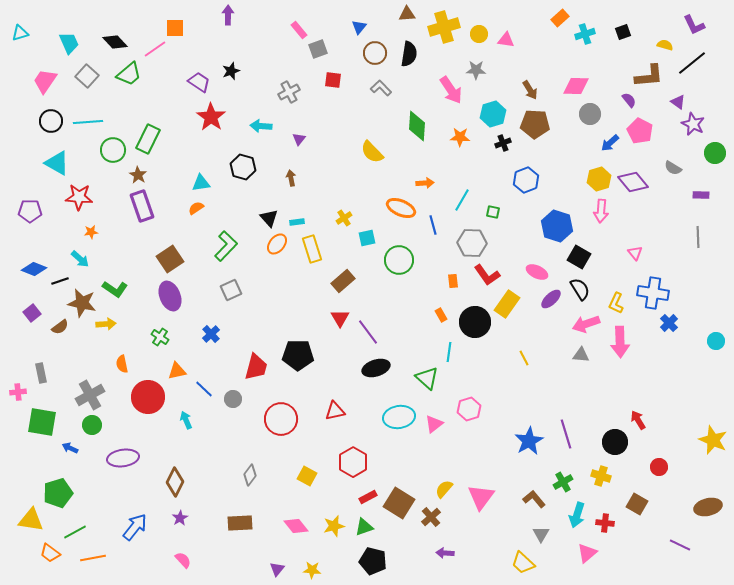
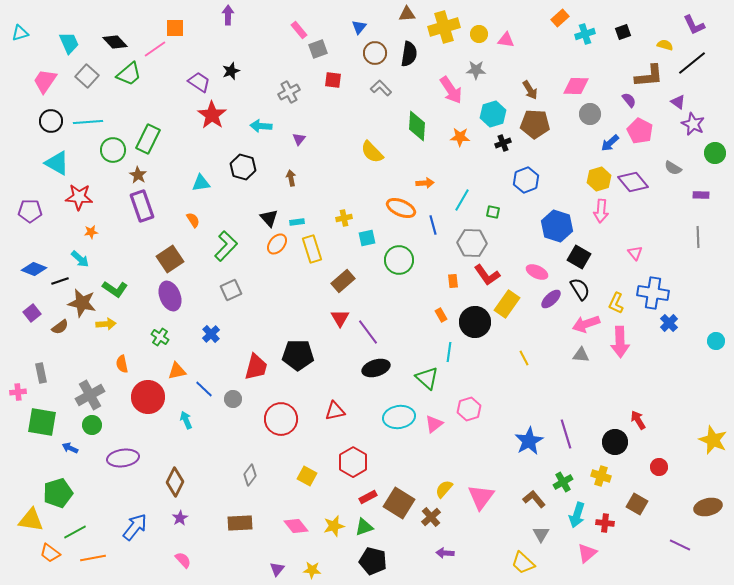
red star at (211, 117): moved 1 px right, 2 px up
orange semicircle at (196, 208): moved 3 px left, 12 px down; rotated 91 degrees clockwise
yellow cross at (344, 218): rotated 21 degrees clockwise
